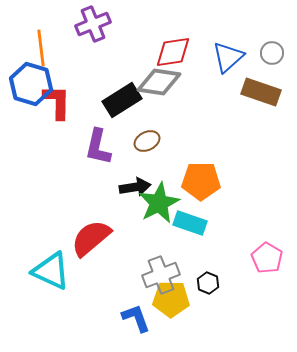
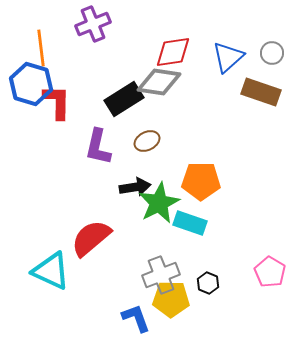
black rectangle: moved 2 px right, 1 px up
pink pentagon: moved 3 px right, 14 px down
